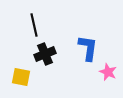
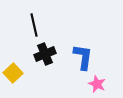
blue L-shape: moved 5 px left, 9 px down
pink star: moved 11 px left, 12 px down
yellow square: moved 8 px left, 4 px up; rotated 36 degrees clockwise
